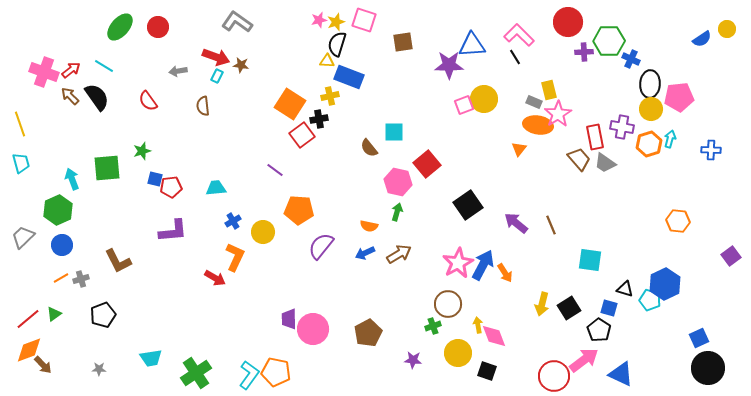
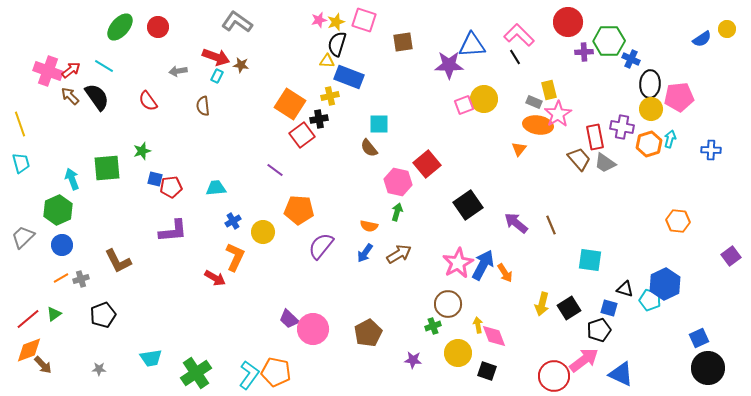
pink cross at (44, 72): moved 4 px right, 1 px up
cyan square at (394, 132): moved 15 px left, 8 px up
blue arrow at (365, 253): rotated 30 degrees counterclockwise
purple trapezoid at (289, 319): rotated 45 degrees counterclockwise
black pentagon at (599, 330): rotated 20 degrees clockwise
